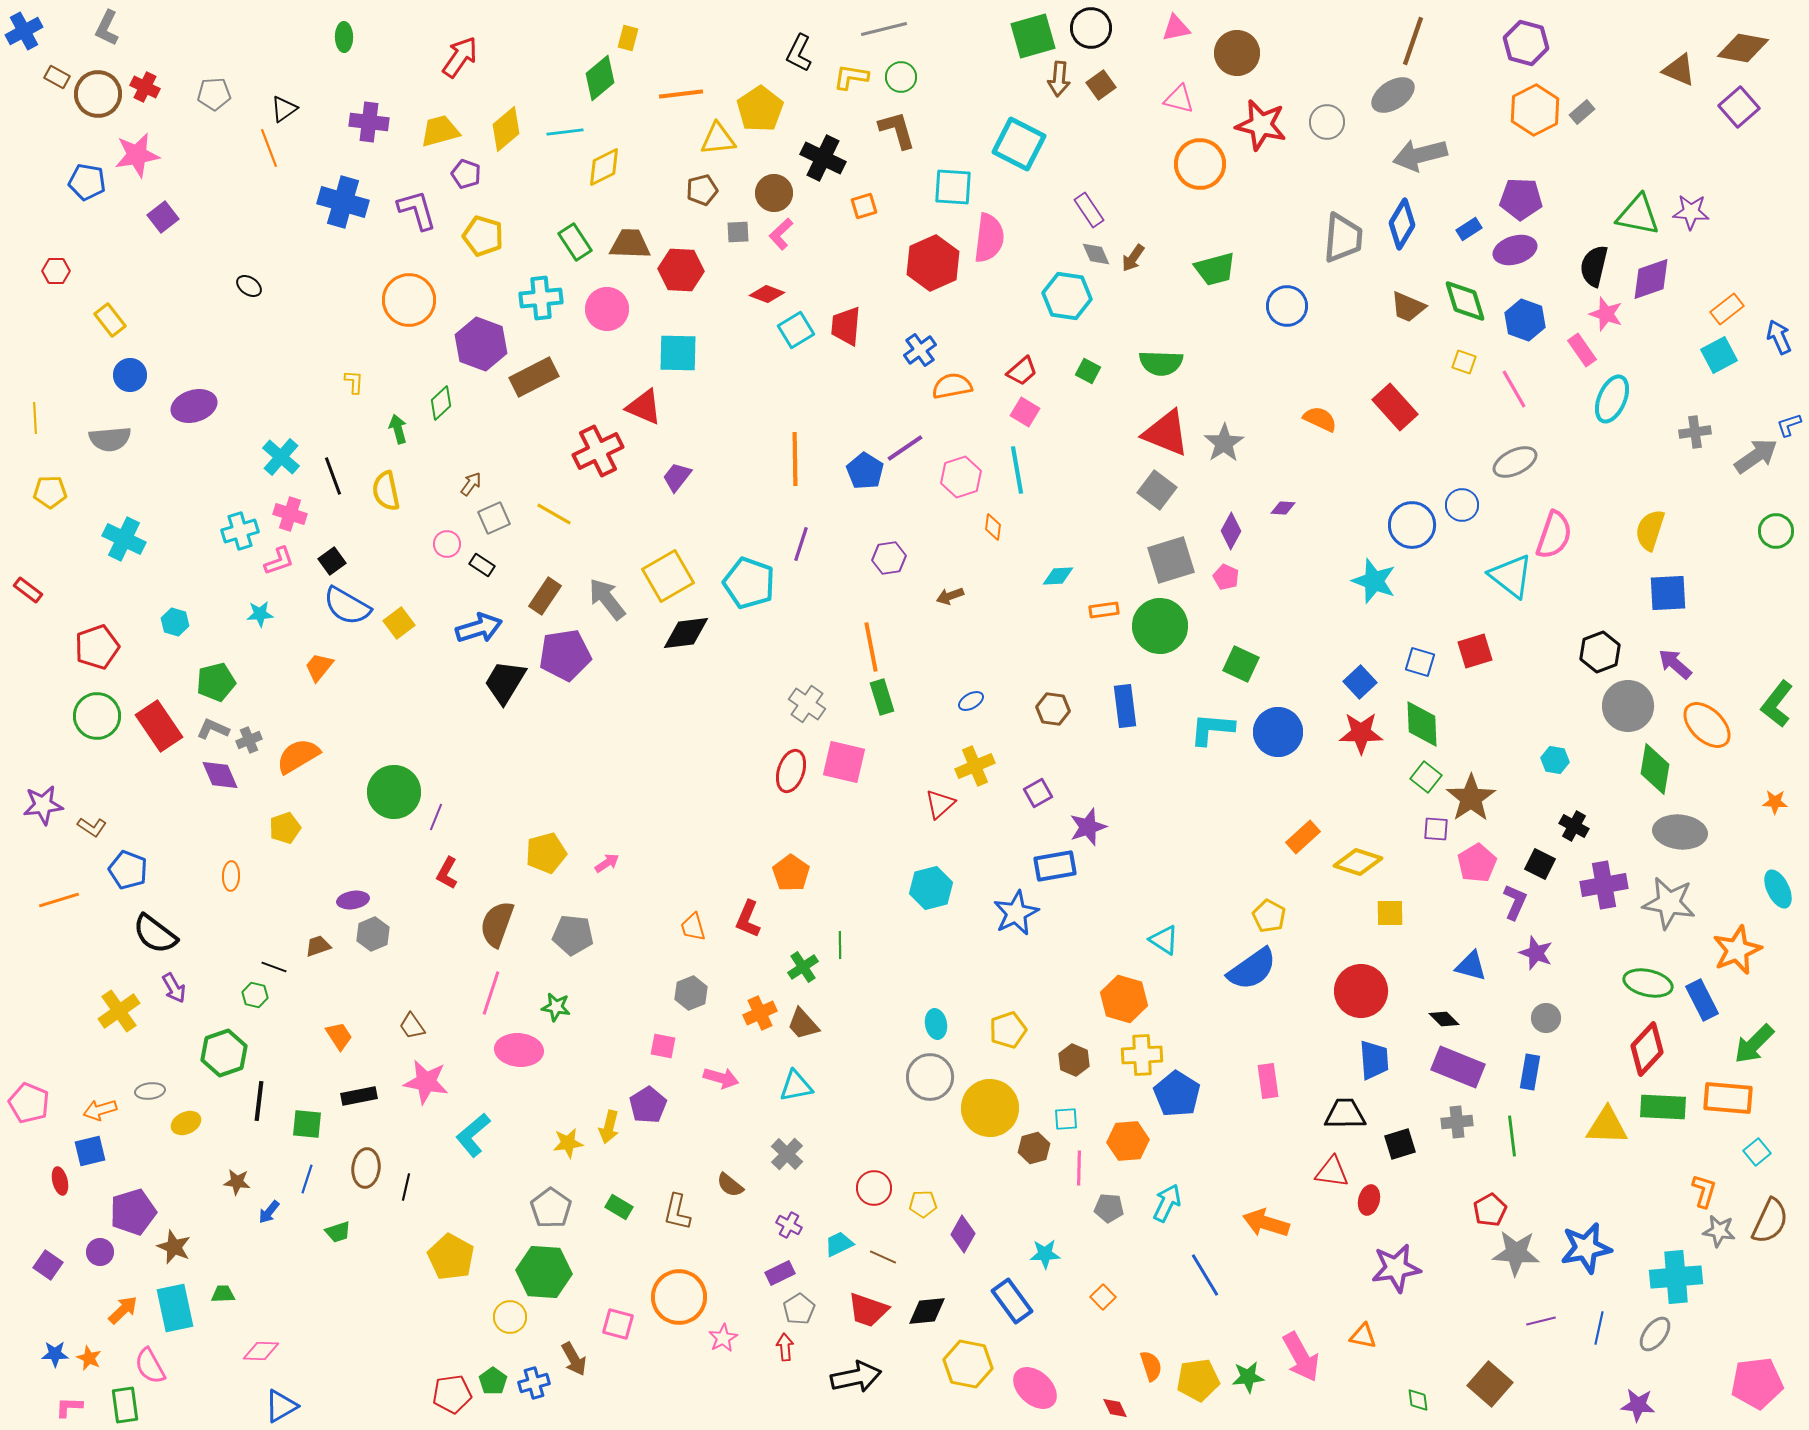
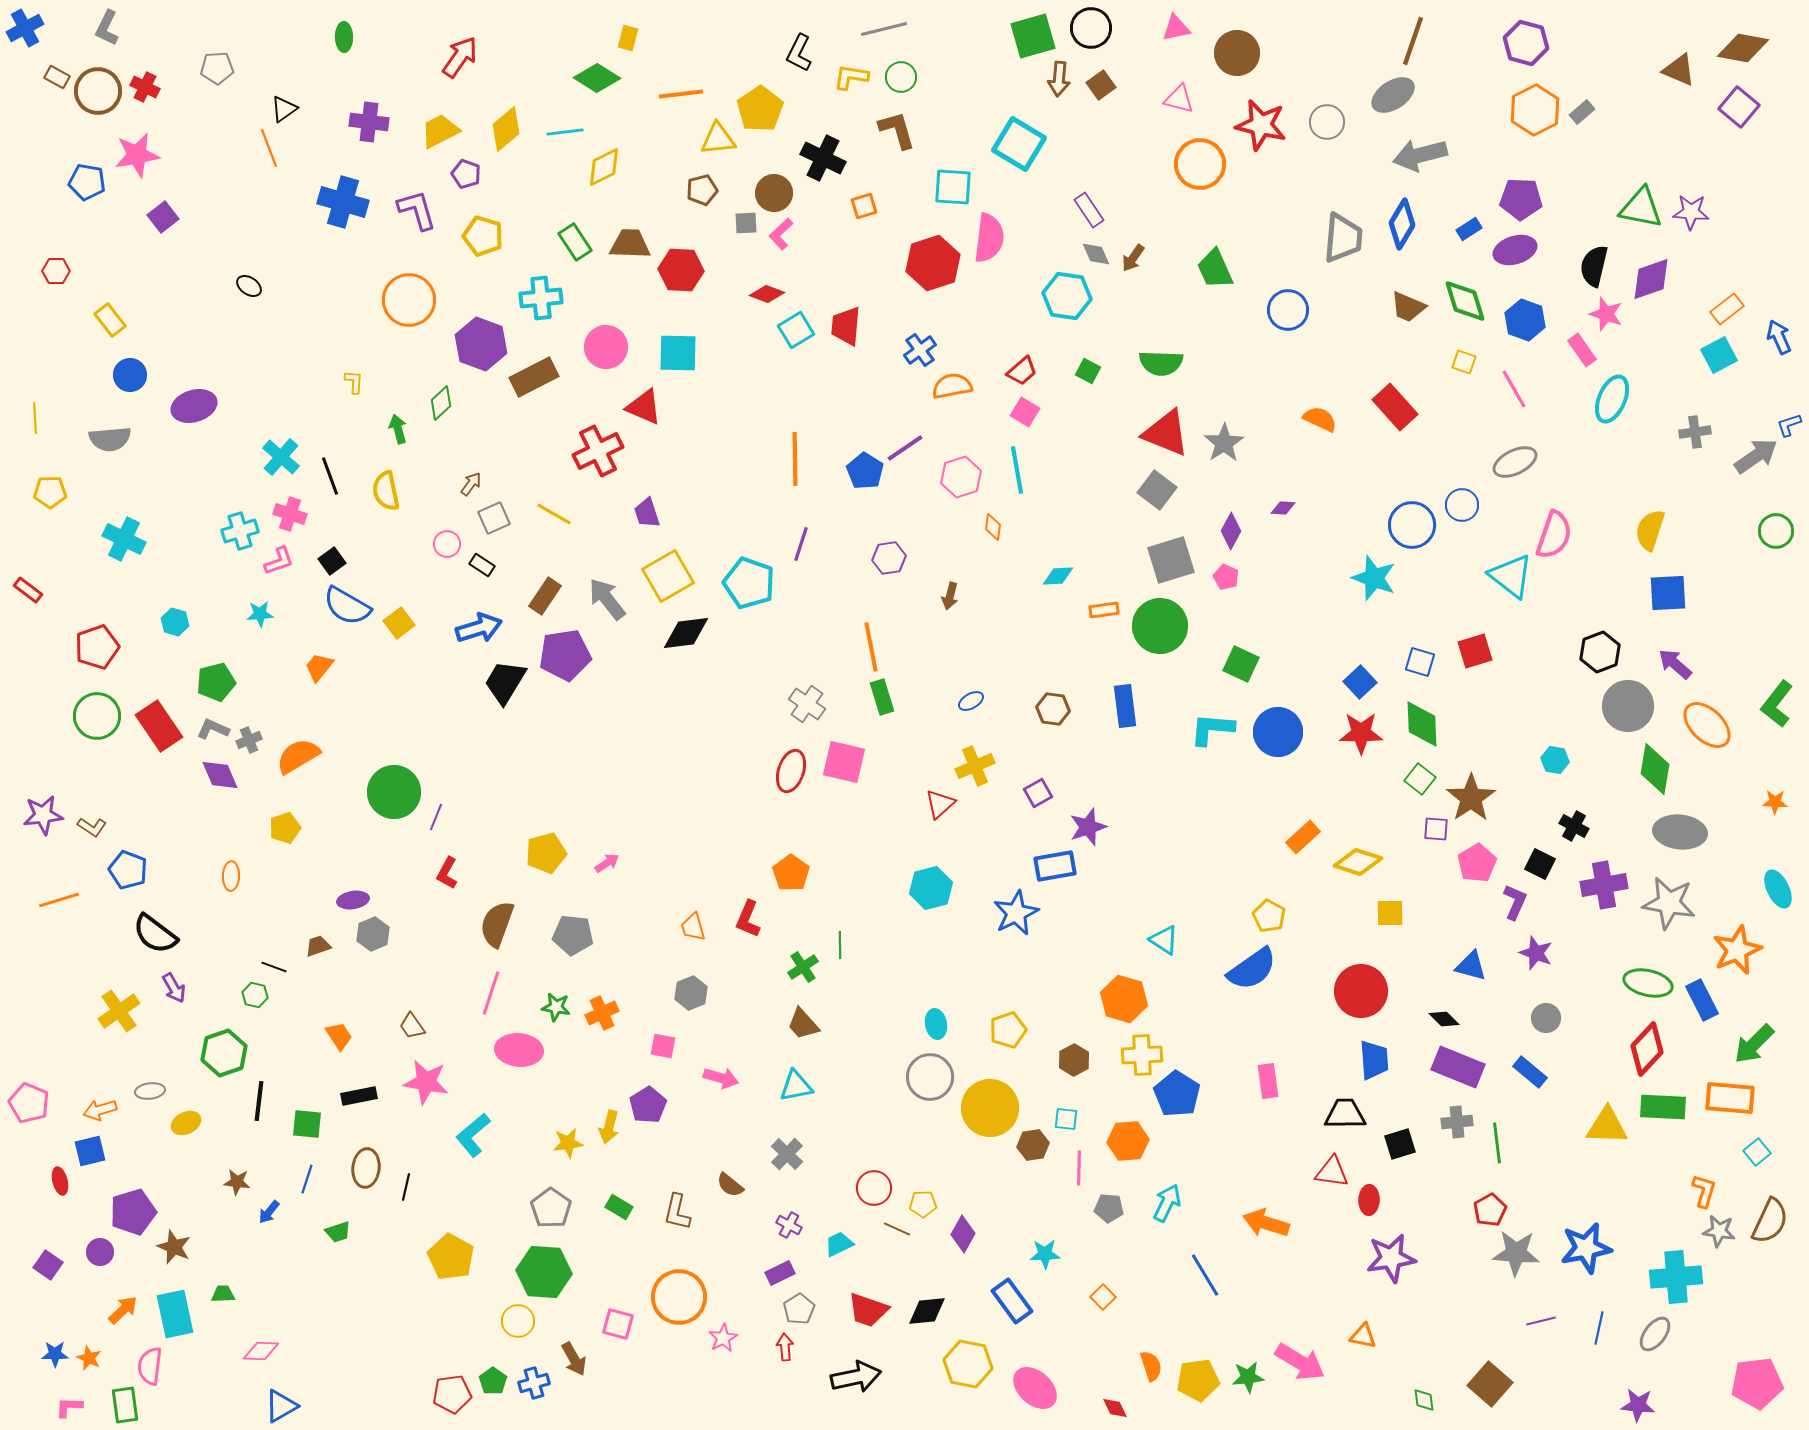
blue cross at (24, 31): moved 1 px right, 3 px up
green diamond at (600, 78): moved 3 px left; rotated 72 degrees clockwise
brown circle at (98, 94): moved 3 px up
gray pentagon at (214, 94): moved 3 px right, 26 px up
purple square at (1739, 107): rotated 9 degrees counterclockwise
yellow trapezoid at (440, 131): rotated 12 degrees counterclockwise
cyan square at (1019, 144): rotated 4 degrees clockwise
green triangle at (1638, 215): moved 3 px right, 7 px up
gray square at (738, 232): moved 8 px right, 9 px up
red hexagon at (933, 263): rotated 6 degrees clockwise
green trapezoid at (1215, 269): rotated 81 degrees clockwise
blue circle at (1287, 306): moved 1 px right, 4 px down
pink circle at (607, 309): moved 1 px left, 38 px down
black line at (333, 476): moved 3 px left
purple trapezoid at (677, 477): moved 30 px left, 36 px down; rotated 56 degrees counterclockwise
cyan star at (1374, 581): moved 3 px up
brown arrow at (950, 596): rotated 56 degrees counterclockwise
green square at (1426, 777): moved 6 px left, 2 px down
purple star at (43, 805): moved 10 px down
orange cross at (760, 1013): moved 158 px left
brown hexagon at (1074, 1060): rotated 8 degrees clockwise
blue rectangle at (1530, 1072): rotated 60 degrees counterclockwise
orange rectangle at (1728, 1098): moved 2 px right
cyan square at (1066, 1119): rotated 10 degrees clockwise
green line at (1512, 1136): moved 15 px left, 7 px down
brown hexagon at (1034, 1148): moved 1 px left, 3 px up; rotated 8 degrees clockwise
red ellipse at (1369, 1200): rotated 12 degrees counterclockwise
brown line at (883, 1257): moved 14 px right, 28 px up
purple star at (1396, 1268): moved 5 px left, 10 px up
cyan rectangle at (175, 1308): moved 6 px down
yellow circle at (510, 1317): moved 8 px right, 4 px down
pink arrow at (1301, 1357): moved 1 px left, 5 px down; rotated 30 degrees counterclockwise
pink semicircle at (150, 1366): rotated 36 degrees clockwise
green diamond at (1418, 1400): moved 6 px right
